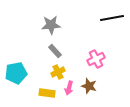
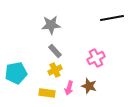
pink cross: moved 1 px up
yellow cross: moved 3 px left, 2 px up
